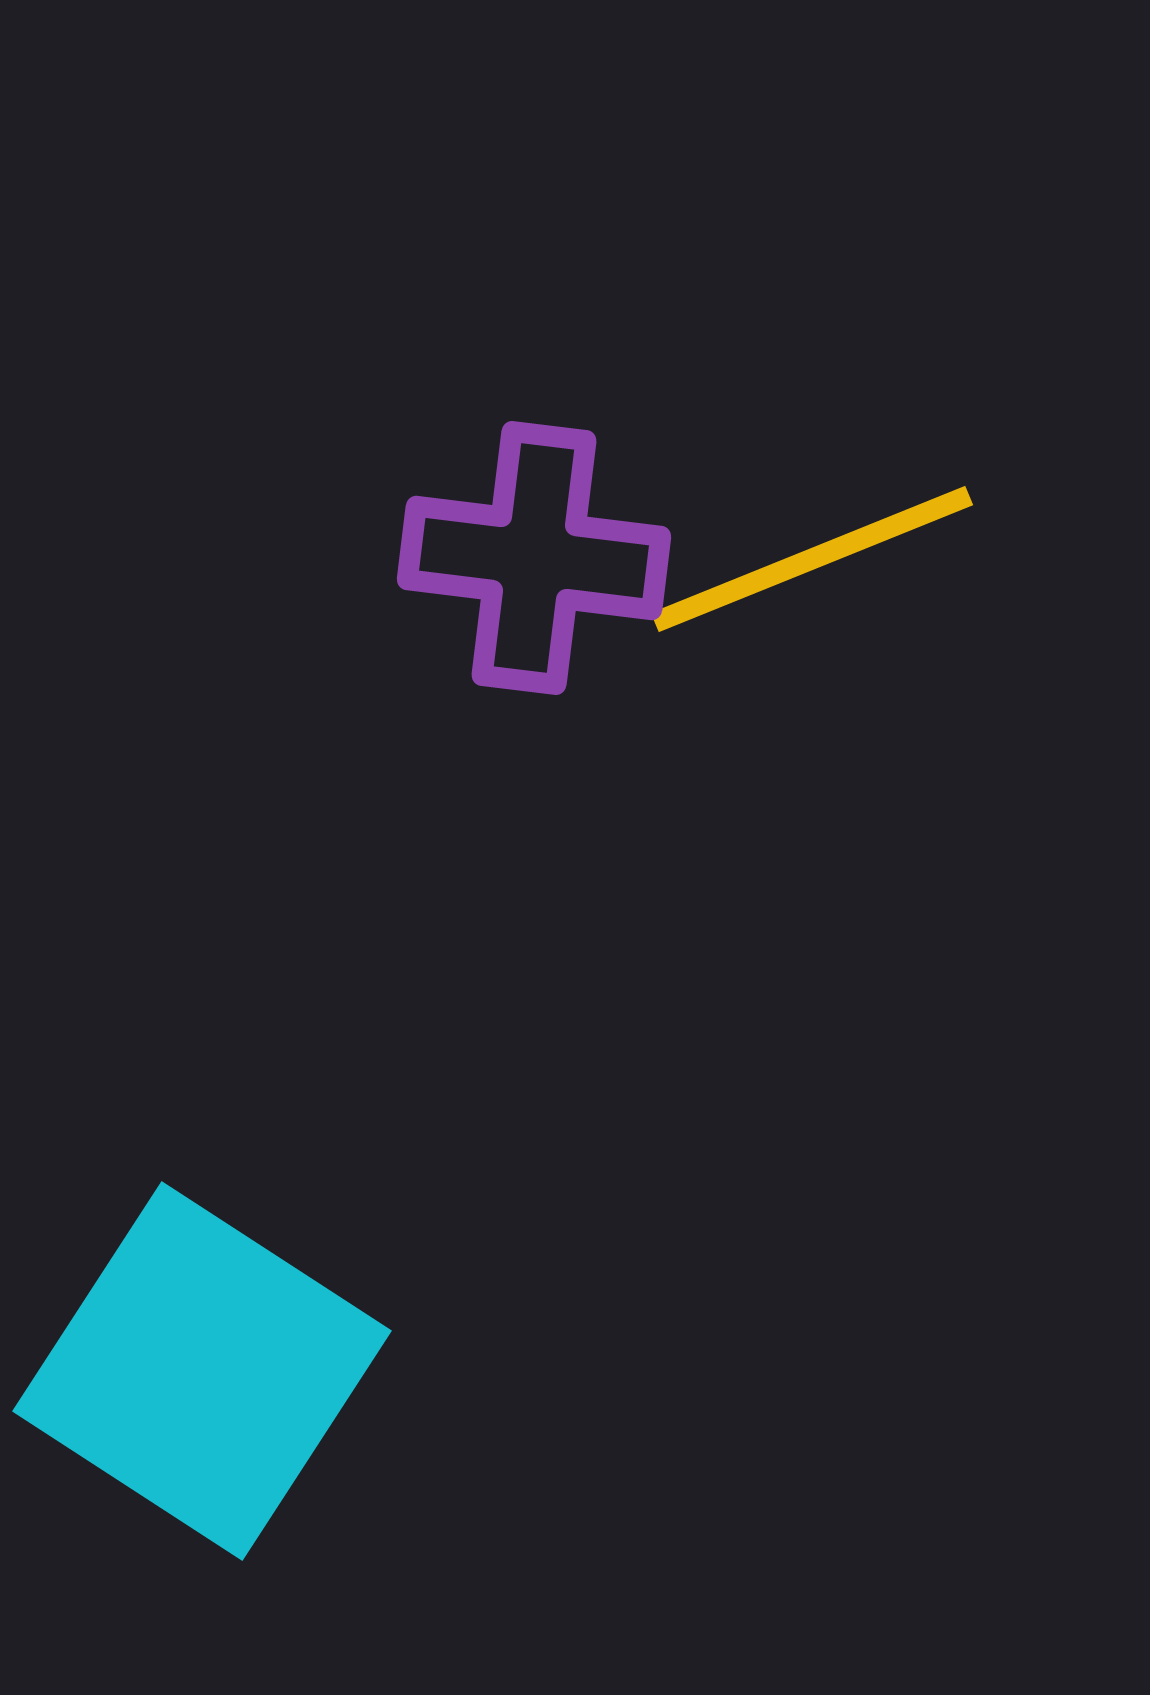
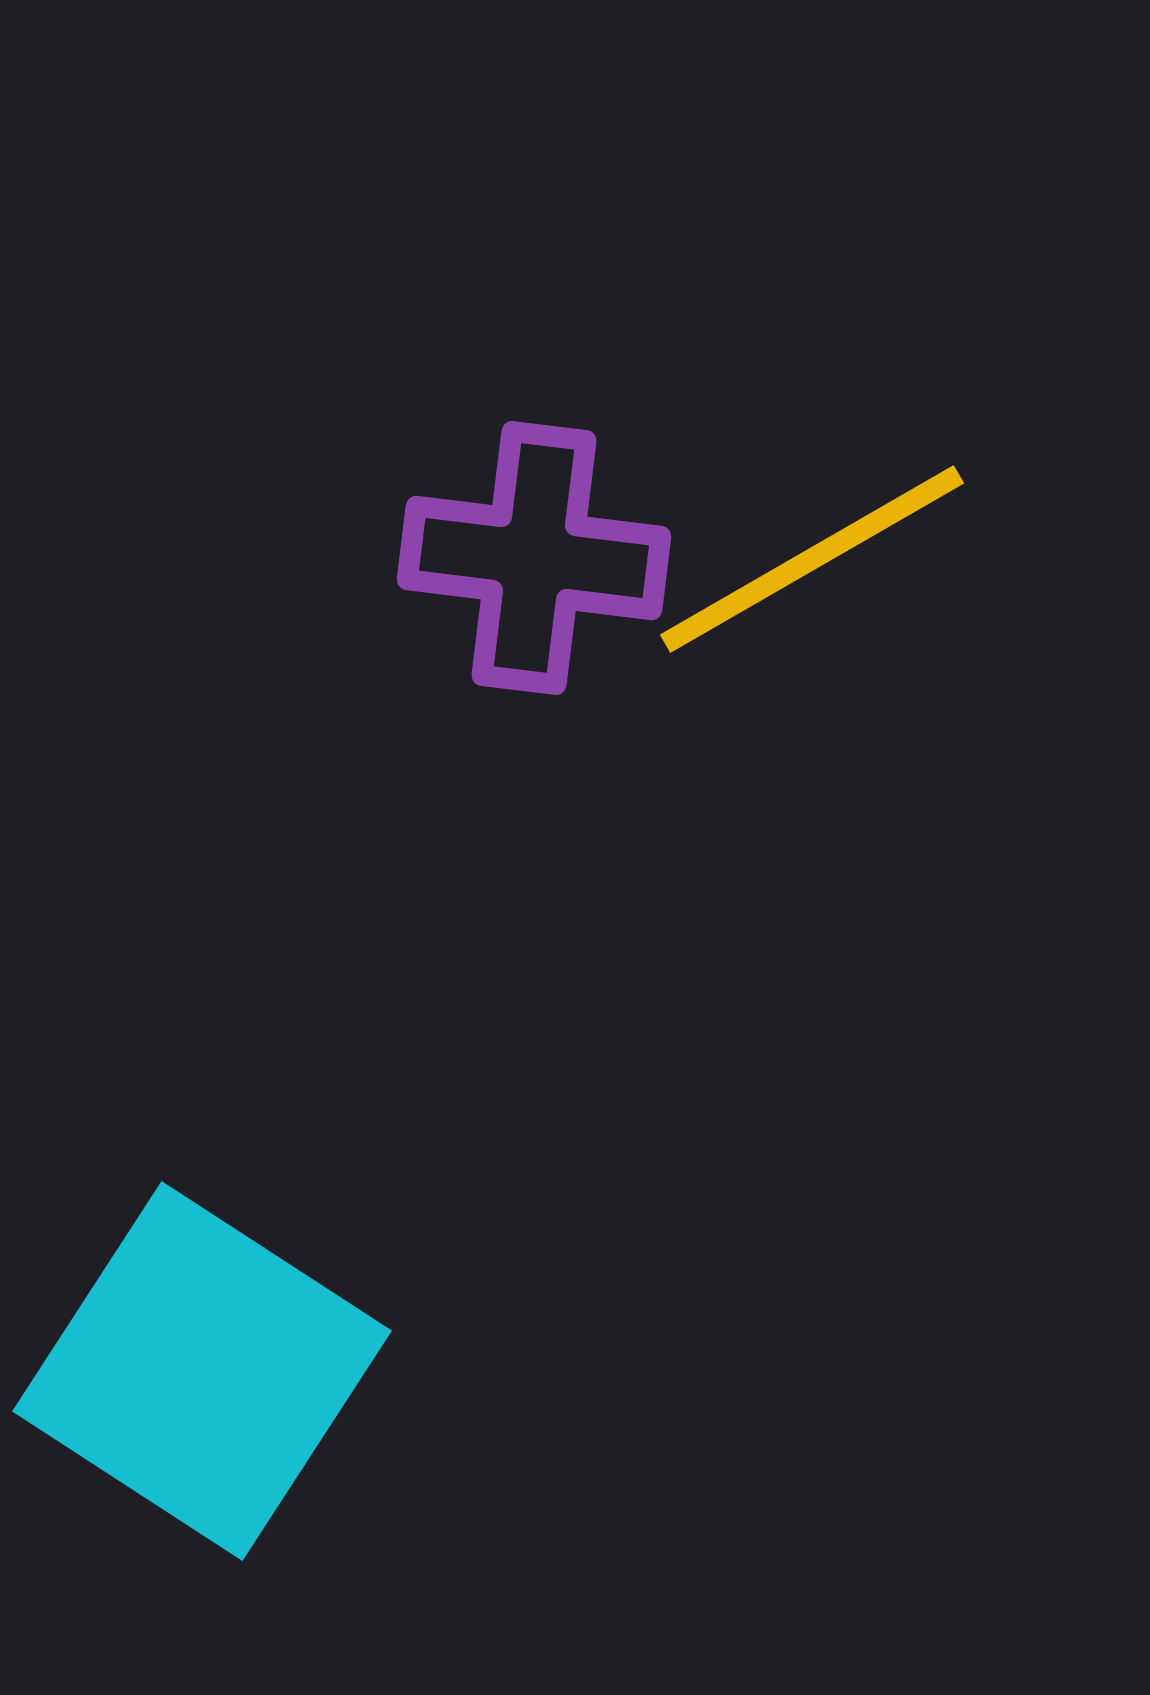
yellow line: rotated 8 degrees counterclockwise
